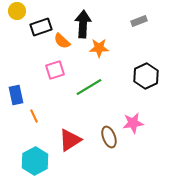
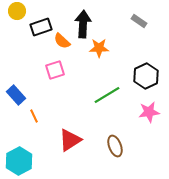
gray rectangle: rotated 56 degrees clockwise
green line: moved 18 px right, 8 px down
blue rectangle: rotated 30 degrees counterclockwise
pink star: moved 16 px right, 11 px up
brown ellipse: moved 6 px right, 9 px down
cyan hexagon: moved 16 px left
